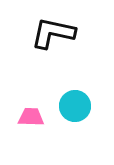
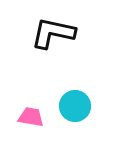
pink trapezoid: rotated 8 degrees clockwise
